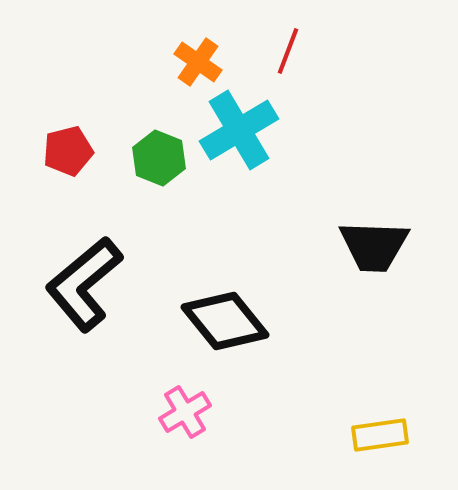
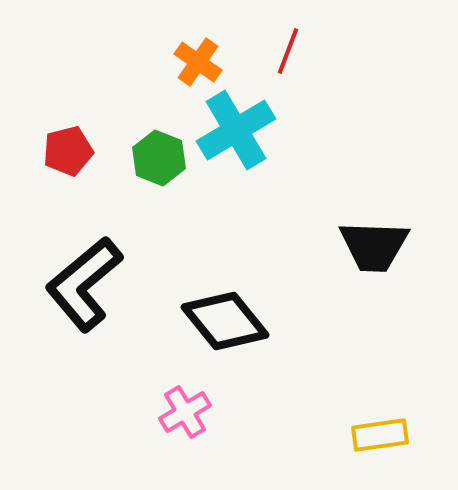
cyan cross: moved 3 px left
